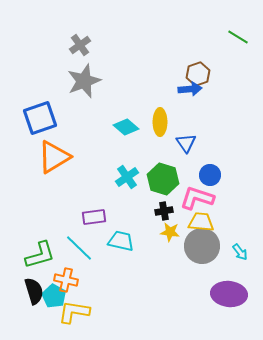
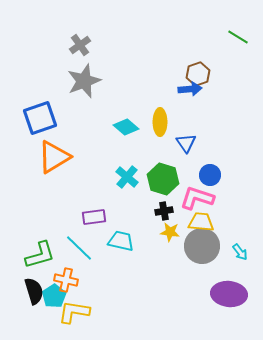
cyan cross: rotated 15 degrees counterclockwise
cyan pentagon: rotated 10 degrees clockwise
